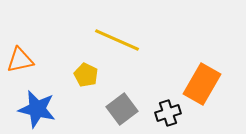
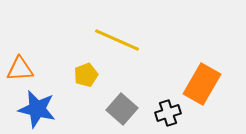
orange triangle: moved 9 px down; rotated 8 degrees clockwise
yellow pentagon: rotated 25 degrees clockwise
gray square: rotated 12 degrees counterclockwise
